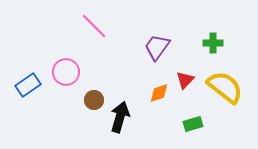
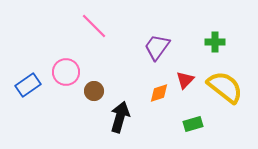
green cross: moved 2 px right, 1 px up
brown circle: moved 9 px up
